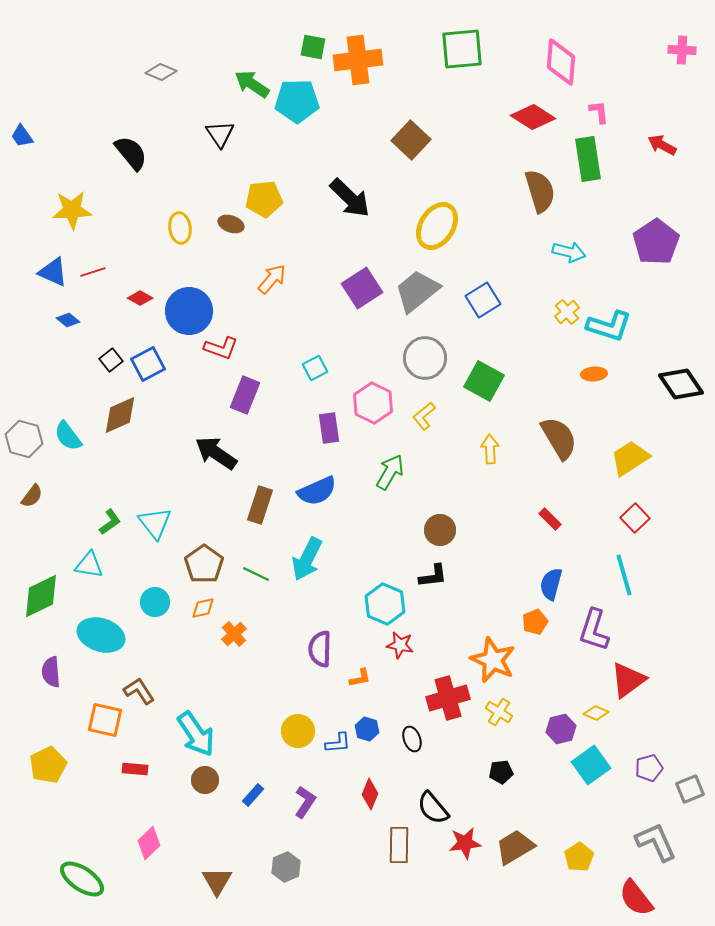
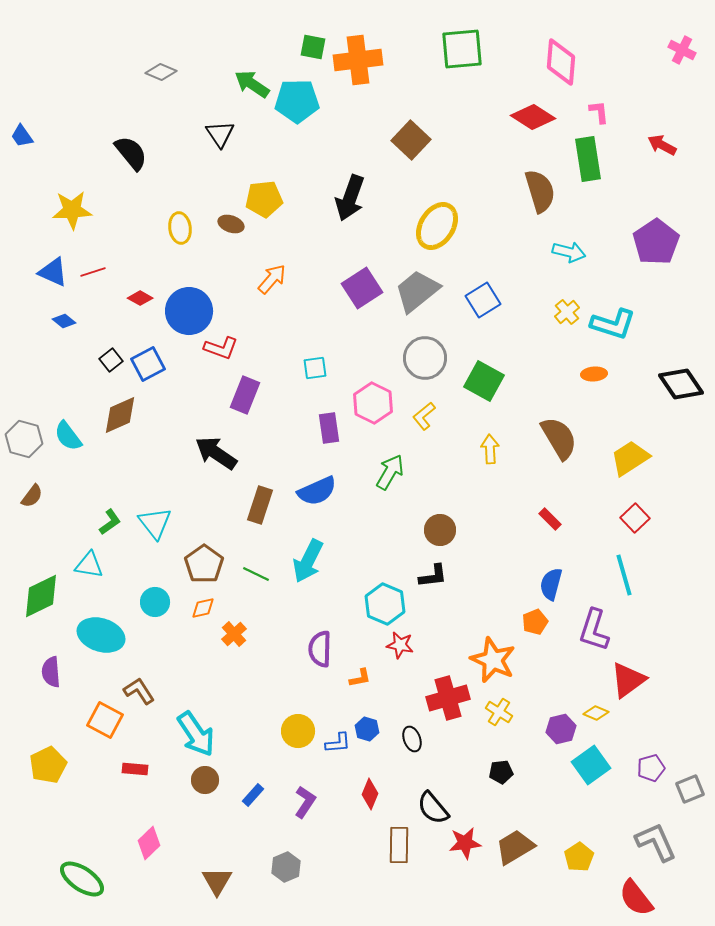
pink cross at (682, 50): rotated 24 degrees clockwise
black arrow at (350, 198): rotated 66 degrees clockwise
blue diamond at (68, 320): moved 4 px left, 1 px down
cyan L-shape at (609, 326): moved 4 px right, 2 px up
cyan square at (315, 368): rotated 20 degrees clockwise
cyan arrow at (307, 559): moved 1 px right, 2 px down
orange square at (105, 720): rotated 15 degrees clockwise
purple pentagon at (649, 768): moved 2 px right
